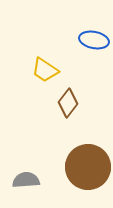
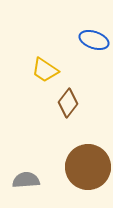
blue ellipse: rotated 8 degrees clockwise
